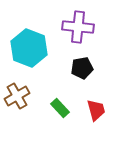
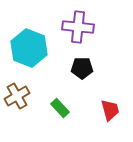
black pentagon: rotated 10 degrees clockwise
red trapezoid: moved 14 px right
